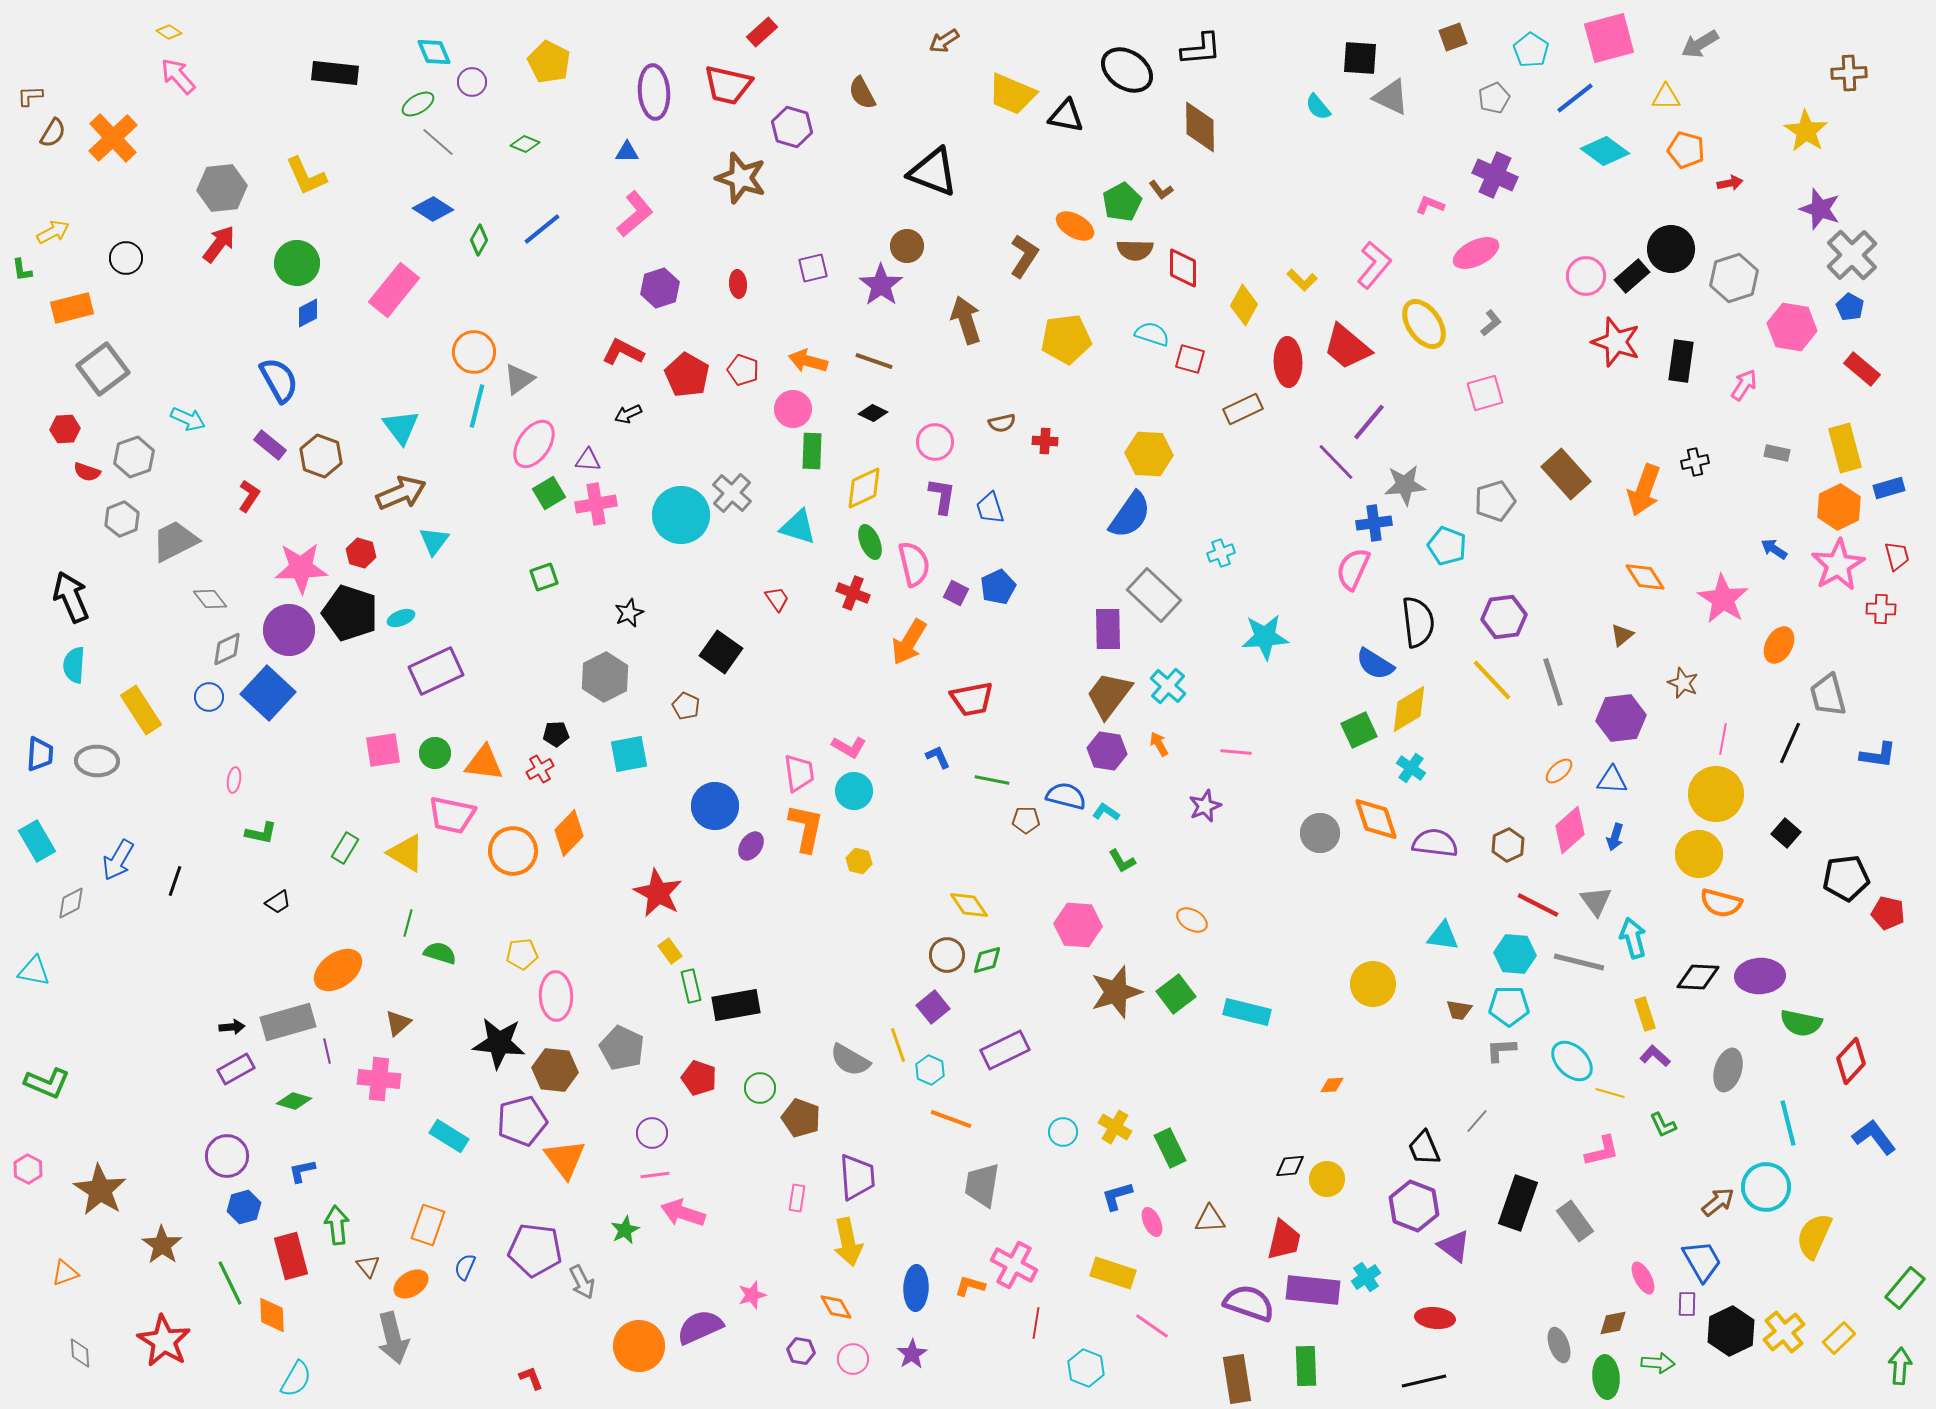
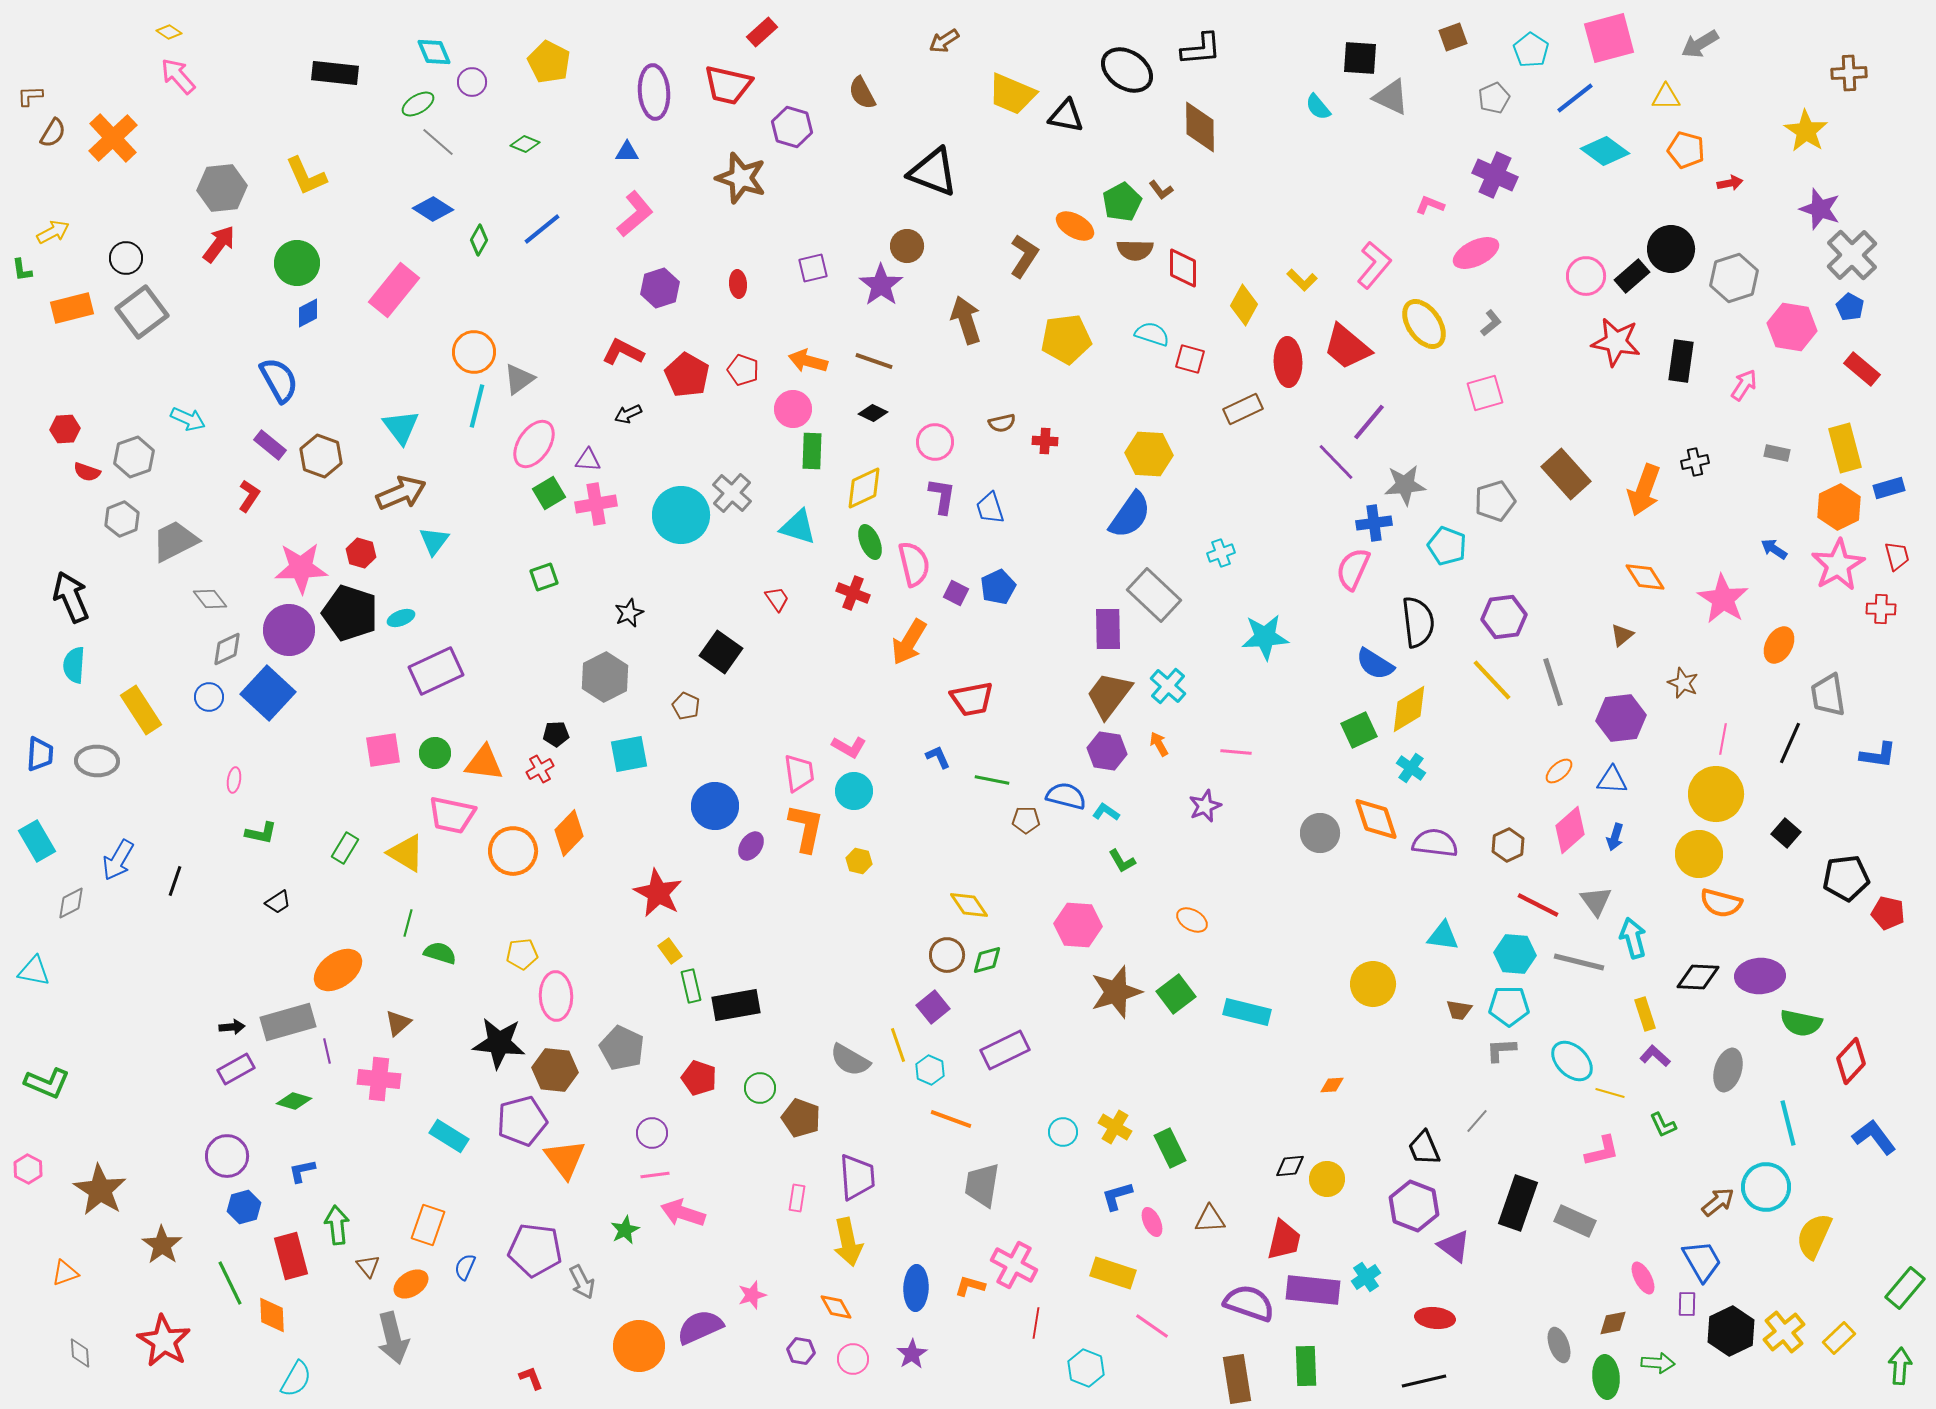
red star at (1616, 342): rotated 9 degrees counterclockwise
gray square at (103, 369): moved 39 px right, 57 px up
gray trapezoid at (1828, 695): rotated 6 degrees clockwise
gray rectangle at (1575, 1221): rotated 30 degrees counterclockwise
